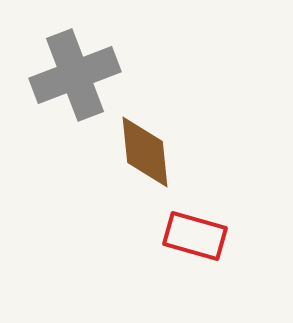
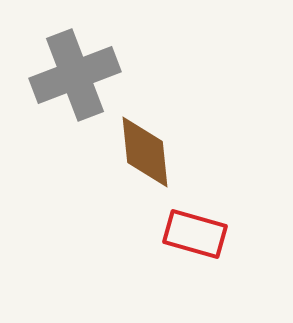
red rectangle: moved 2 px up
